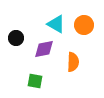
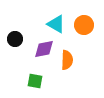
black circle: moved 1 px left, 1 px down
orange semicircle: moved 6 px left, 2 px up
